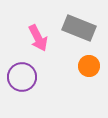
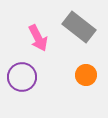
gray rectangle: moved 1 px up; rotated 16 degrees clockwise
orange circle: moved 3 px left, 9 px down
